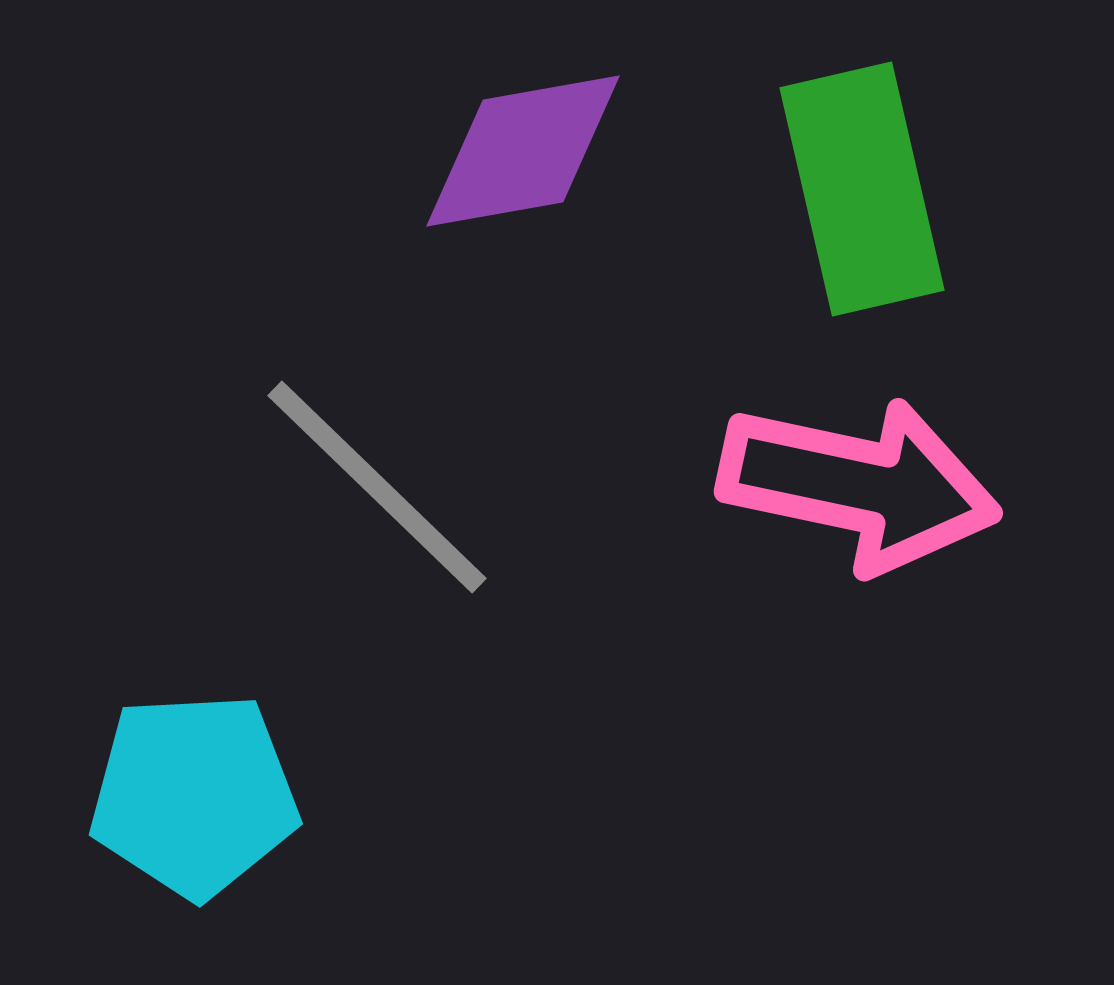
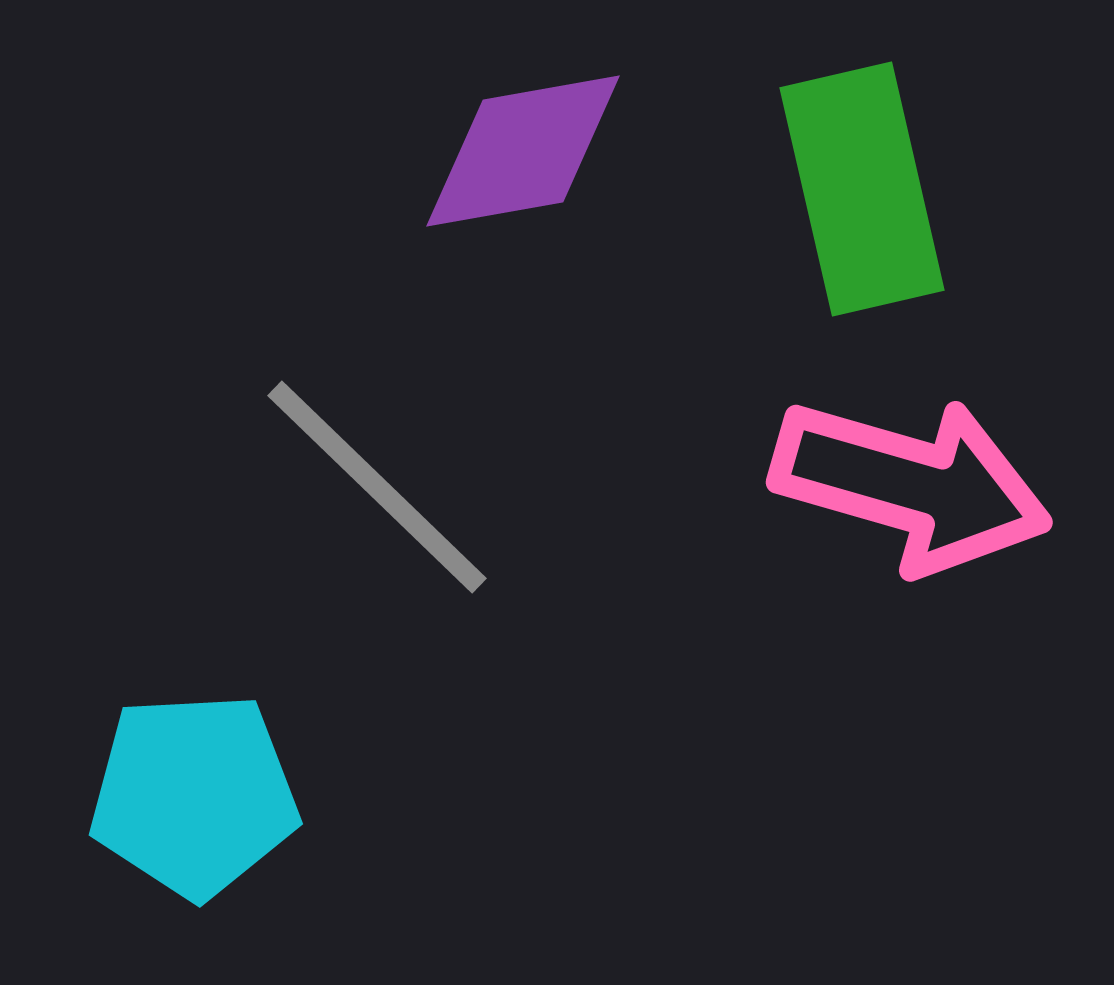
pink arrow: moved 52 px right; rotated 4 degrees clockwise
